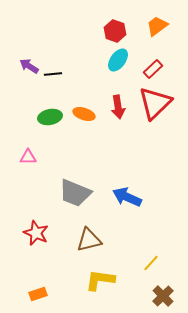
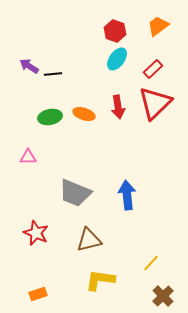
orange trapezoid: moved 1 px right
cyan ellipse: moved 1 px left, 1 px up
blue arrow: moved 2 px up; rotated 60 degrees clockwise
